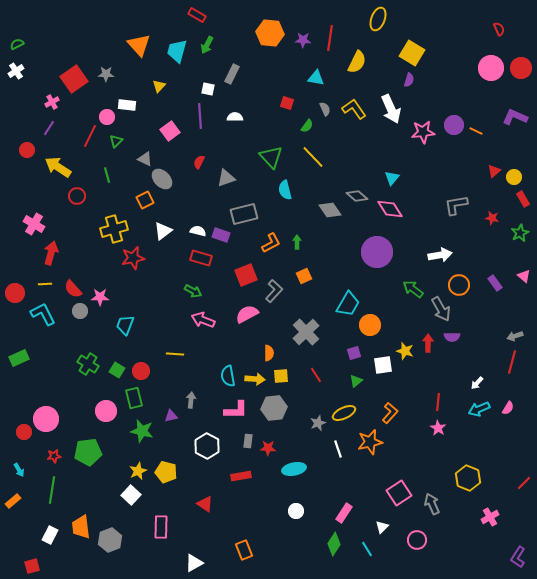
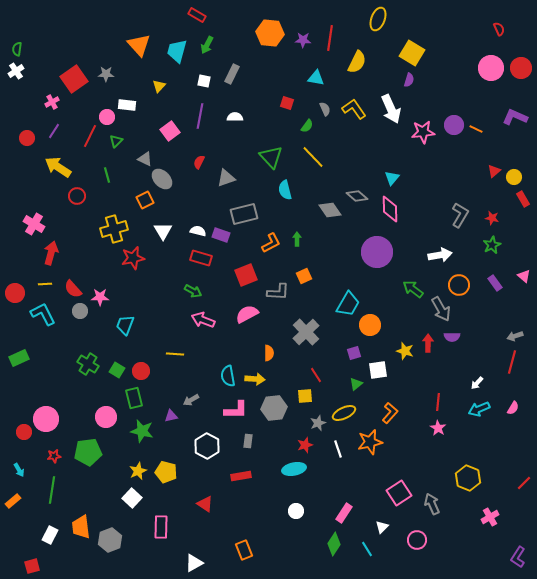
green semicircle at (17, 44): moved 5 px down; rotated 56 degrees counterclockwise
white square at (208, 89): moved 4 px left, 8 px up
purple line at (200, 116): rotated 15 degrees clockwise
purple line at (49, 128): moved 5 px right, 3 px down
orange line at (476, 131): moved 2 px up
red circle at (27, 150): moved 12 px up
gray L-shape at (456, 205): moved 4 px right, 10 px down; rotated 130 degrees clockwise
pink diamond at (390, 209): rotated 32 degrees clockwise
white triangle at (163, 231): rotated 24 degrees counterclockwise
green star at (520, 233): moved 28 px left, 12 px down
green arrow at (297, 242): moved 3 px up
gray L-shape at (274, 291): moved 4 px right, 1 px down; rotated 50 degrees clockwise
white square at (383, 365): moved 5 px left, 5 px down
yellow square at (281, 376): moved 24 px right, 20 px down
green triangle at (356, 381): moved 3 px down
gray arrow at (191, 400): rotated 126 degrees counterclockwise
pink semicircle at (508, 408): moved 5 px right
pink circle at (106, 411): moved 6 px down
red star at (268, 448): moved 37 px right, 3 px up; rotated 21 degrees counterclockwise
white square at (131, 495): moved 1 px right, 3 px down
